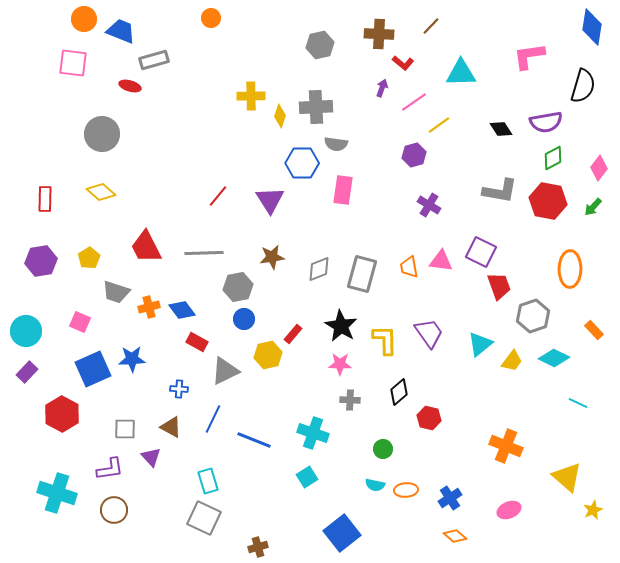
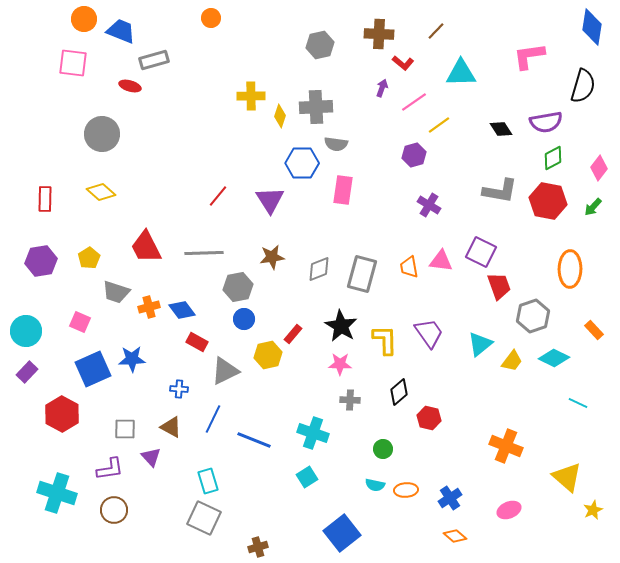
brown line at (431, 26): moved 5 px right, 5 px down
